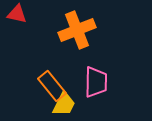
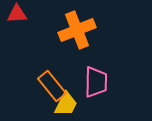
red triangle: rotated 15 degrees counterclockwise
yellow trapezoid: moved 2 px right
